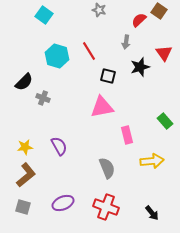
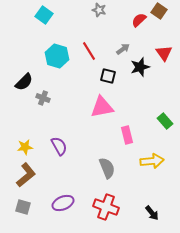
gray arrow: moved 3 px left, 7 px down; rotated 136 degrees counterclockwise
